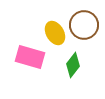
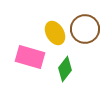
brown circle: moved 1 px right, 4 px down
green diamond: moved 8 px left, 4 px down
